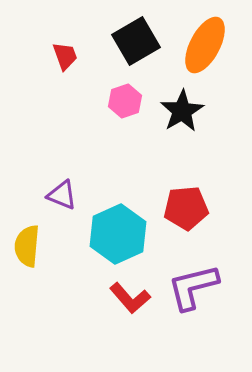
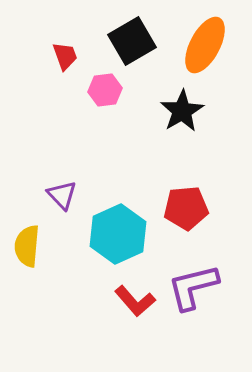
black square: moved 4 px left
pink hexagon: moved 20 px left, 11 px up; rotated 12 degrees clockwise
purple triangle: rotated 24 degrees clockwise
red L-shape: moved 5 px right, 3 px down
